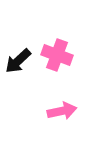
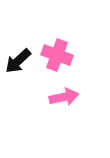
pink arrow: moved 2 px right, 14 px up
